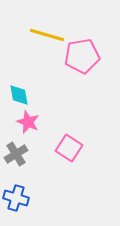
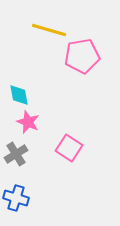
yellow line: moved 2 px right, 5 px up
